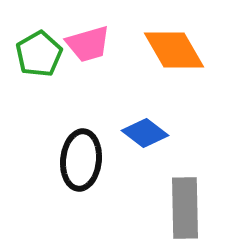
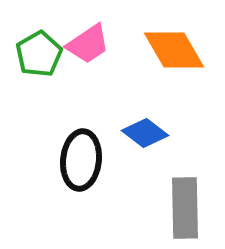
pink trapezoid: rotated 18 degrees counterclockwise
